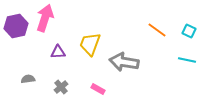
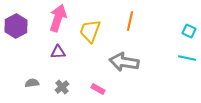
pink arrow: moved 13 px right
purple hexagon: rotated 15 degrees counterclockwise
orange line: moved 27 px left, 9 px up; rotated 66 degrees clockwise
yellow trapezoid: moved 13 px up
cyan line: moved 2 px up
gray semicircle: moved 4 px right, 4 px down
gray cross: moved 1 px right
